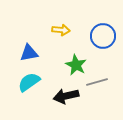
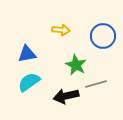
blue triangle: moved 2 px left, 1 px down
gray line: moved 1 px left, 2 px down
